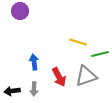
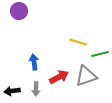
purple circle: moved 1 px left
red arrow: rotated 90 degrees counterclockwise
gray arrow: moved 2 px right
